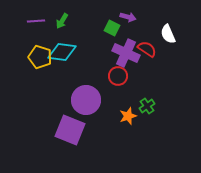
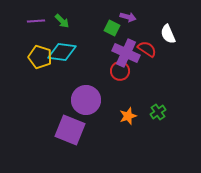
green arrow: rotated 77 degrees counterclockwise
red circle: moved 2 px right, 5 px up
green cross: moved 11 px right, 6 px down
